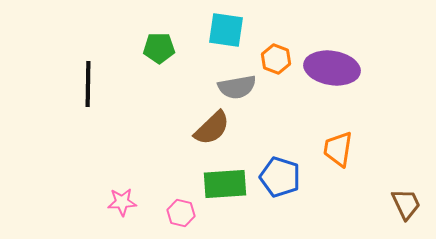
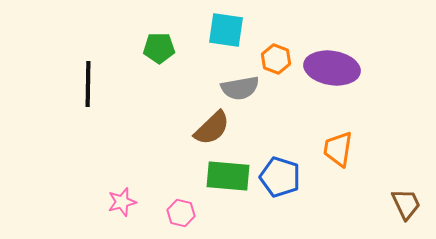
gray semicircle: moved 3 px right, 1 px down
green rectangle: moved 3 px right, 8 px up; rotated 9 degrees clockwise
pink star: rotated 12 degrees counterclockwise
